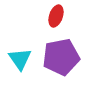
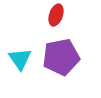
red ellipse: moved 1 px up
